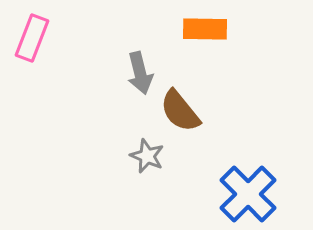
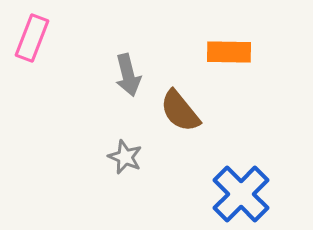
orange rectangle: moved 24 px right, 23 px down
gray arrow: moved 12 px left, 2 px down
gray star: moved 22 px left, 1 px down
blue cross: moved 7 px left
